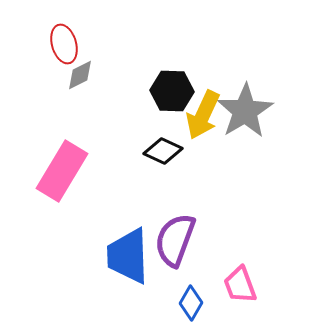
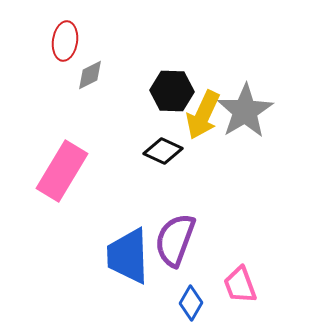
red ellipse: moved 1 px right, 3 px up; rotated 24 degrees clockwise
gray diamond: moved 10 px right
